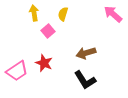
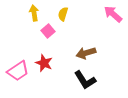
pink trapezoid: moved 1 px right
